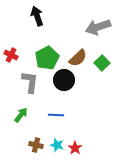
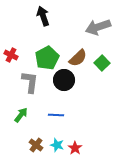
black arrow: moved 6 px right
brown cross: rotated 24 degrees clockwise
